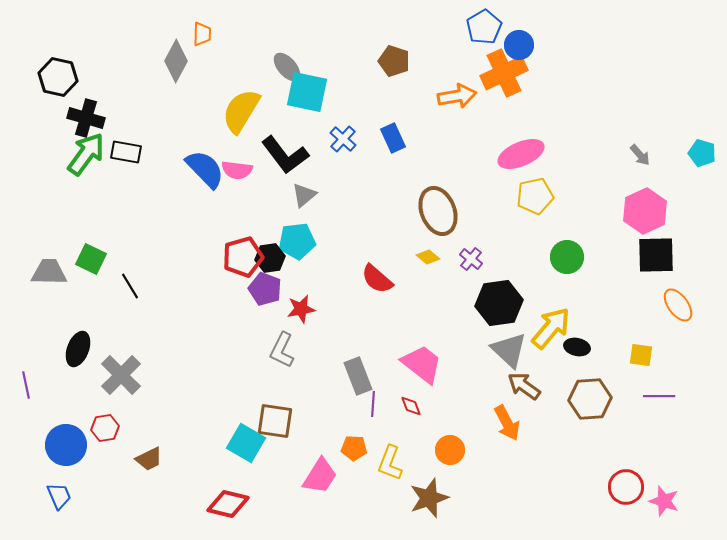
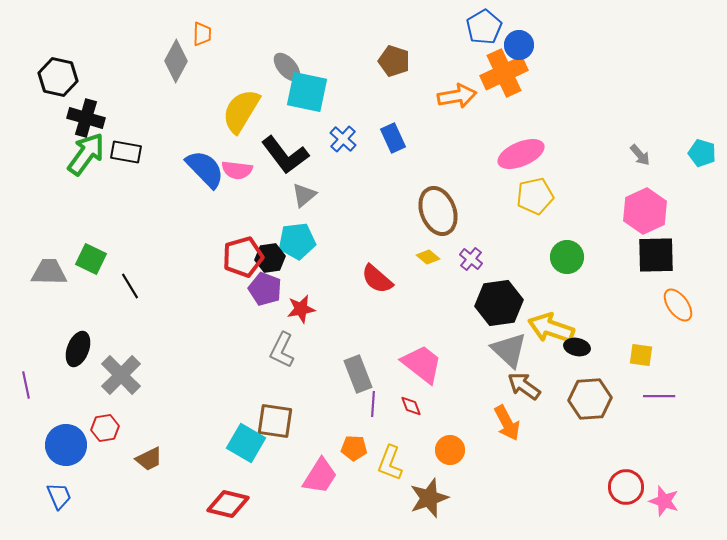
yellow arrow at (551, 328): rotated 111 degrees counterclockwise
gray rectangle at (358, 376): moved 2 px up
